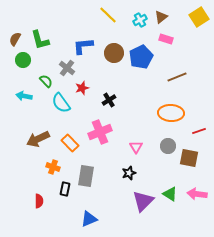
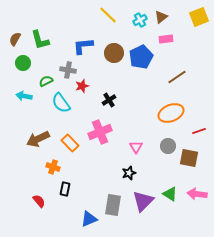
yellow square: rotated 12 degrees clockwise
pink rectangle: rotated 24 degrees counterclockwise
green circle: moved 3 px down
gray cross: moved 1 px right, 2 px down; rotated 28 degrees counterclockwise
brown line: rotated 12 degrees counterclockwise
green semicircle: rotated 72 degrees counterclockwise
red star: moved 2 px up
orange ellipse: rotated 25 degrees counterclockwise
gray rectangle: moved 27 px right, 29 px down
red semicircle: rotated 40 degrees counterclockwise
